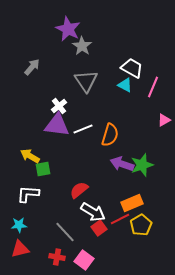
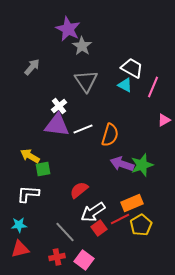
white arrow: rotated 115 degrees clockwise
red cross: rotated 21 degrees counterclockwise
